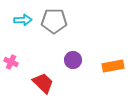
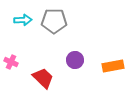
purple circle: moved 2 px right
red trapezoid: moved 5 px up
